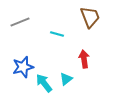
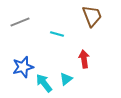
brown trapezoid: moved 2 px right, 1 px up
